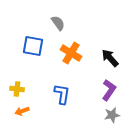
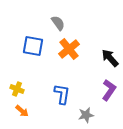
orange cross: moved 2 px left, 4 px up; rotated 20 degrees clockwise
yellow cross: rotated 16 degrees clockwise
orange arrow: rotated 120 degrees counterclockwise
gray star: moved 26 px left
